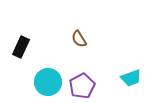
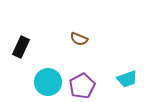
brown semicircle: rotated 36 degrees counterclockwise
cyan trapezoid: moved 4 px left, 1 px down
